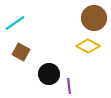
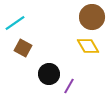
brown circle: moved 2 px left, 1 px up
yellow diamond: rotated 30 degrees clockwise
brown square: moved 2 px right, 4 px up
purple line: rotated 35 degrees clockwise
